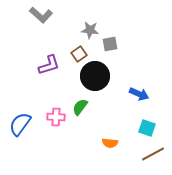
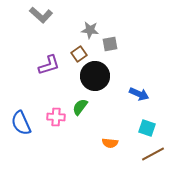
blue semicircle: moved 1 px right, 1 px up; rotated 60 degrees counterclockwise
